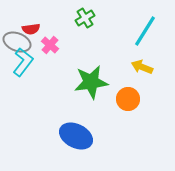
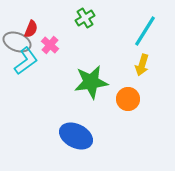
red semicircle: rotated 60 degrees counterclockwise
cyan L-shape: moved 3 px right, 1 px up; rotated 16 degrees clockwise
yellow arrow: moved 2 px up; rotated 95 degrees counterclockwise
